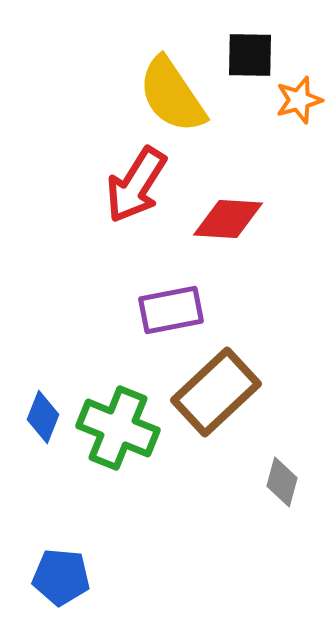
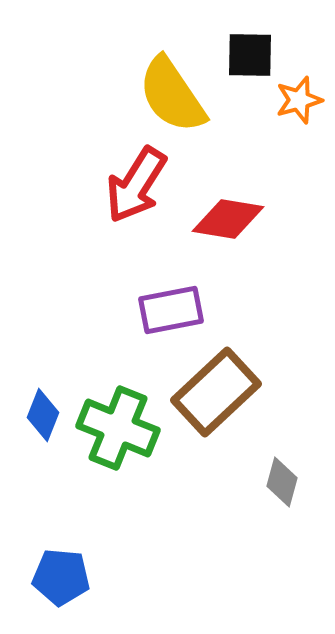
red diamond: rotated 6 degrees clockwise
blue diamond: moved 2 px up
